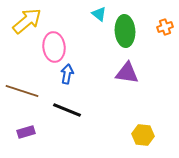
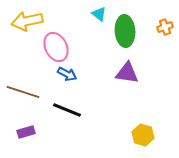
yellow arrow: rotated 152 degrees counterclockwise
pink ellipse: moved 2 px right; rotated 20 degrees counterclockwise
blue arrow: rotated 108 degrees clockwise
brown line: moved 1 px right, 1 px down
yellow hexagon: rotated 10 degrees clockwise
